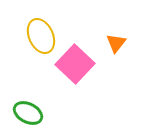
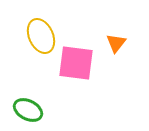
pink square: moved 1 px right, 1 px up; rotated 36 degrees counterclockwise
green ellipse: moved 3 px up
